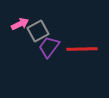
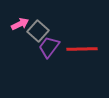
gray square: rotated 20 degrees counterclockwise
